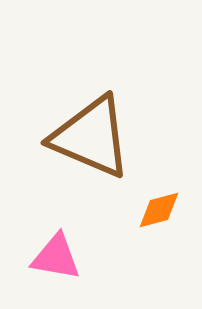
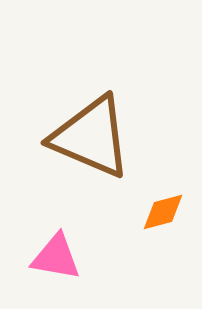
orange diamond: moved 4 px right, 2 px down
